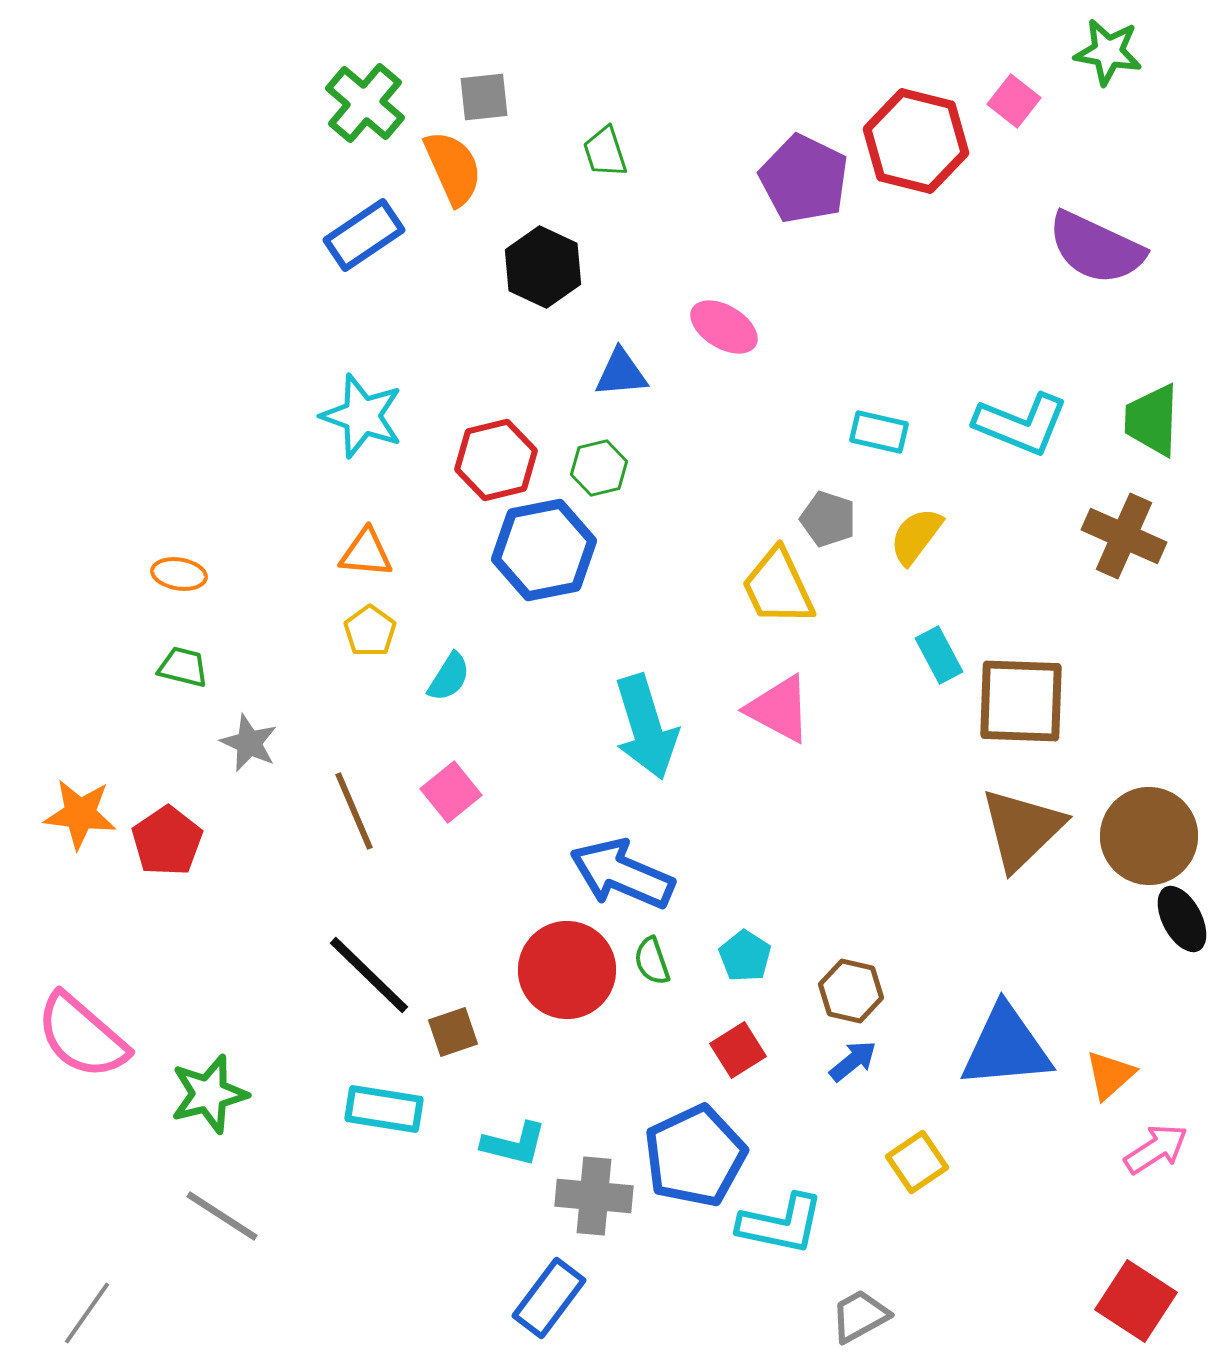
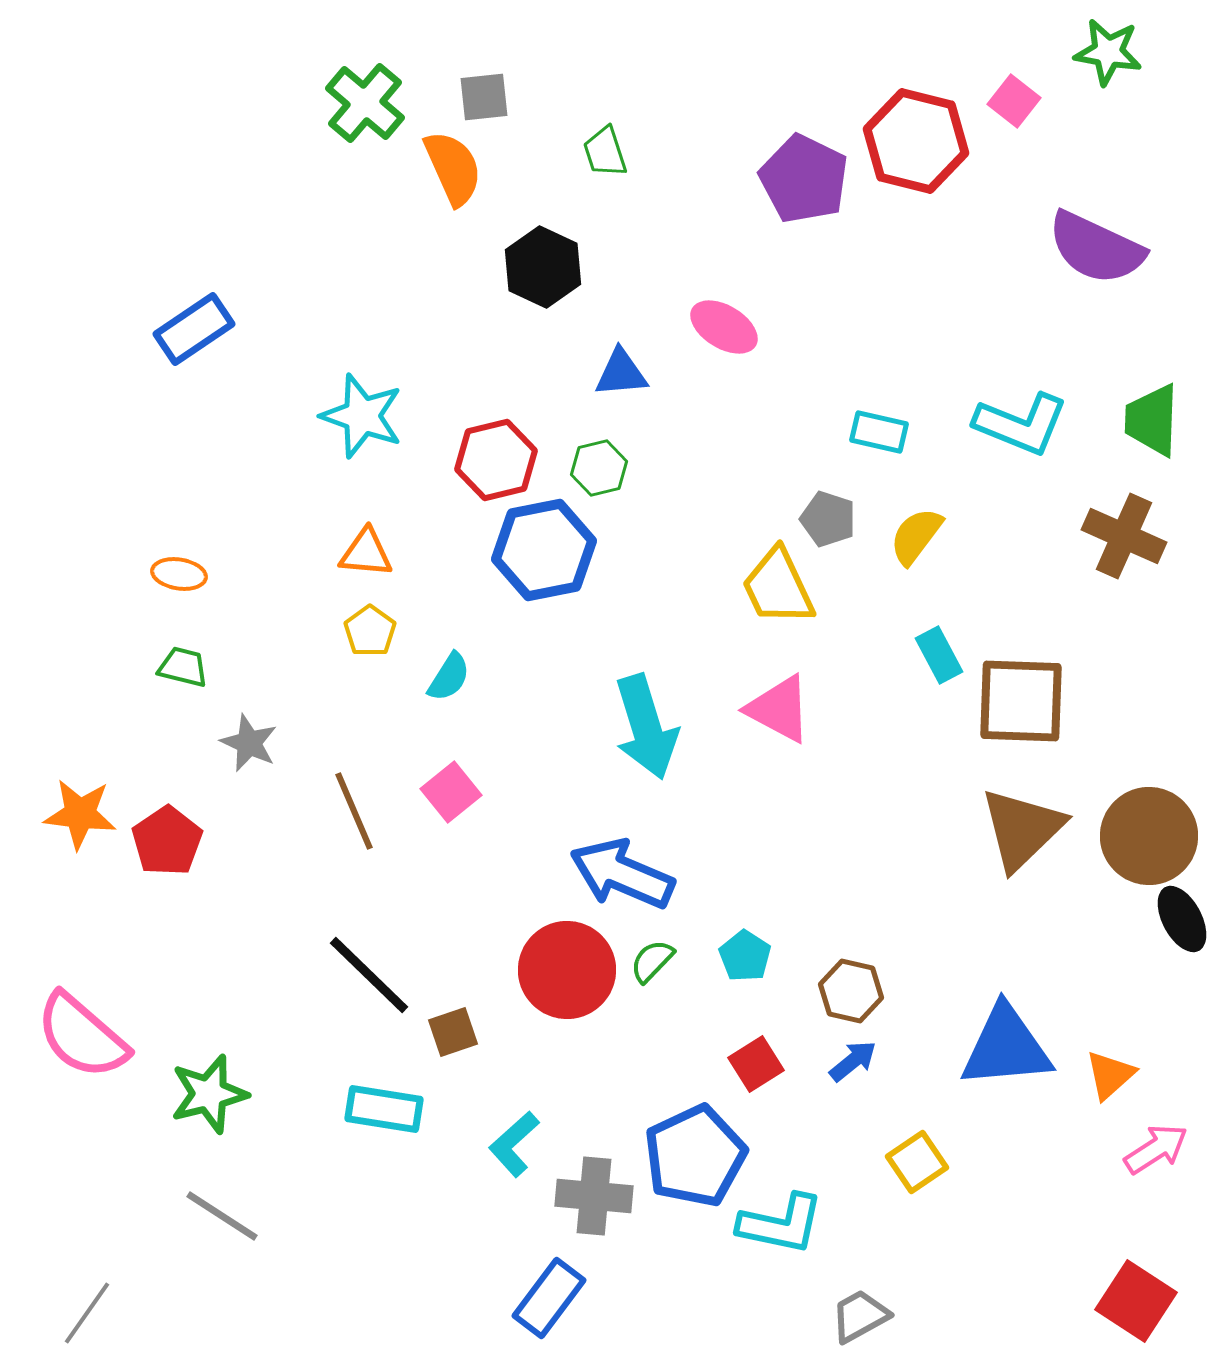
blue rectangle at (364, 235): moved 170 px left, 94 px down
green semicircle at (652, 961): rotated 63 degrees clockwise
red square at (738, 1050): moved 18 px right, 14 px down
cyan L-shape at (514, 1144): rotated 124 degrees clockwise
